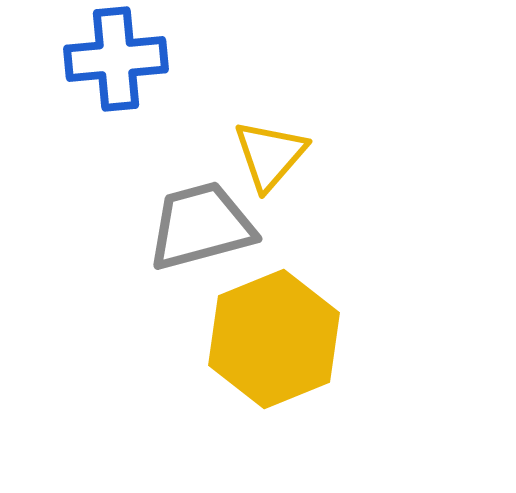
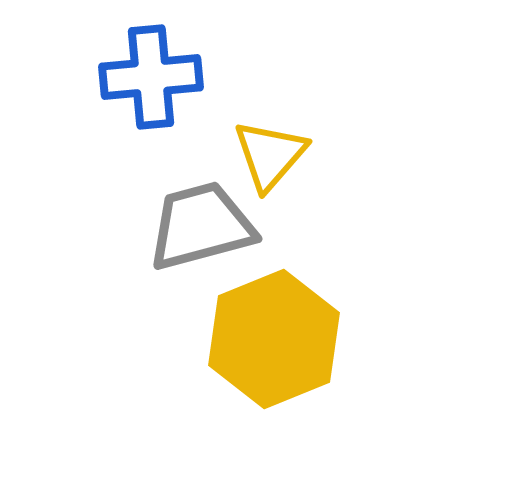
blue cross: moved 35 px right, 18 px down
